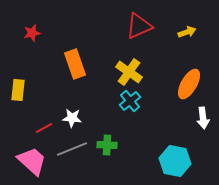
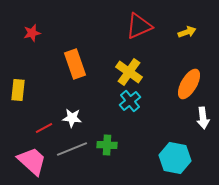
cyan hexagon: moved 3 px up
